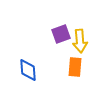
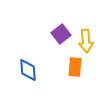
purple square: rotated 18 degrees counterclockwise
yellow arrow: moved 6 px right
